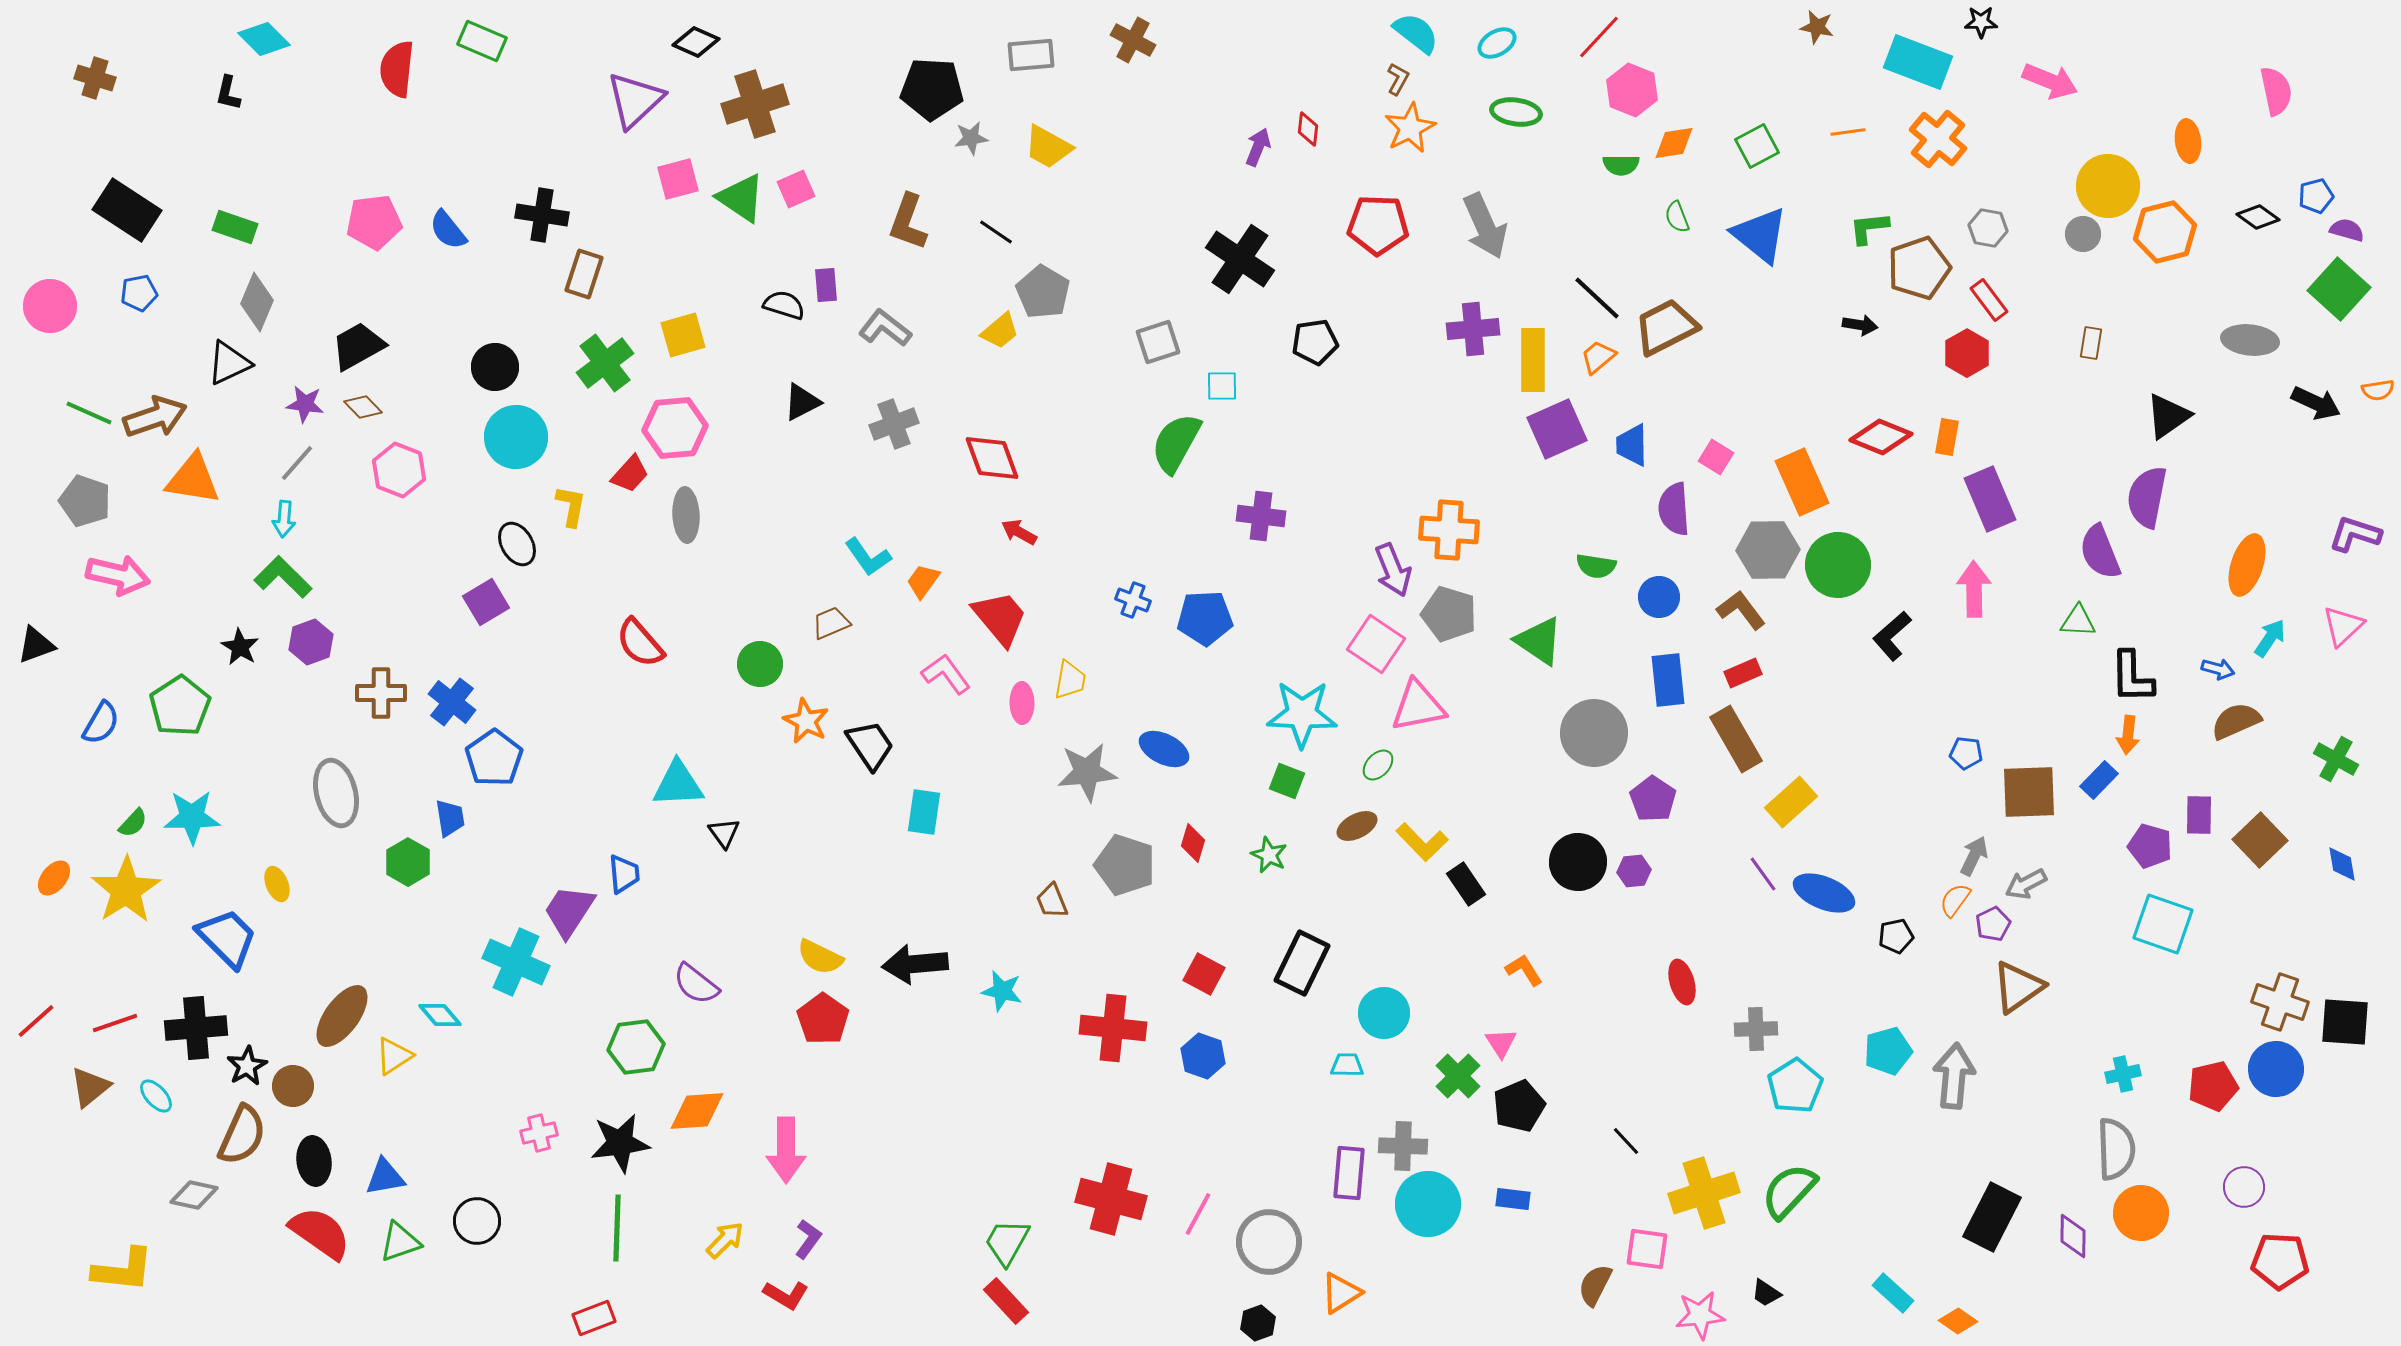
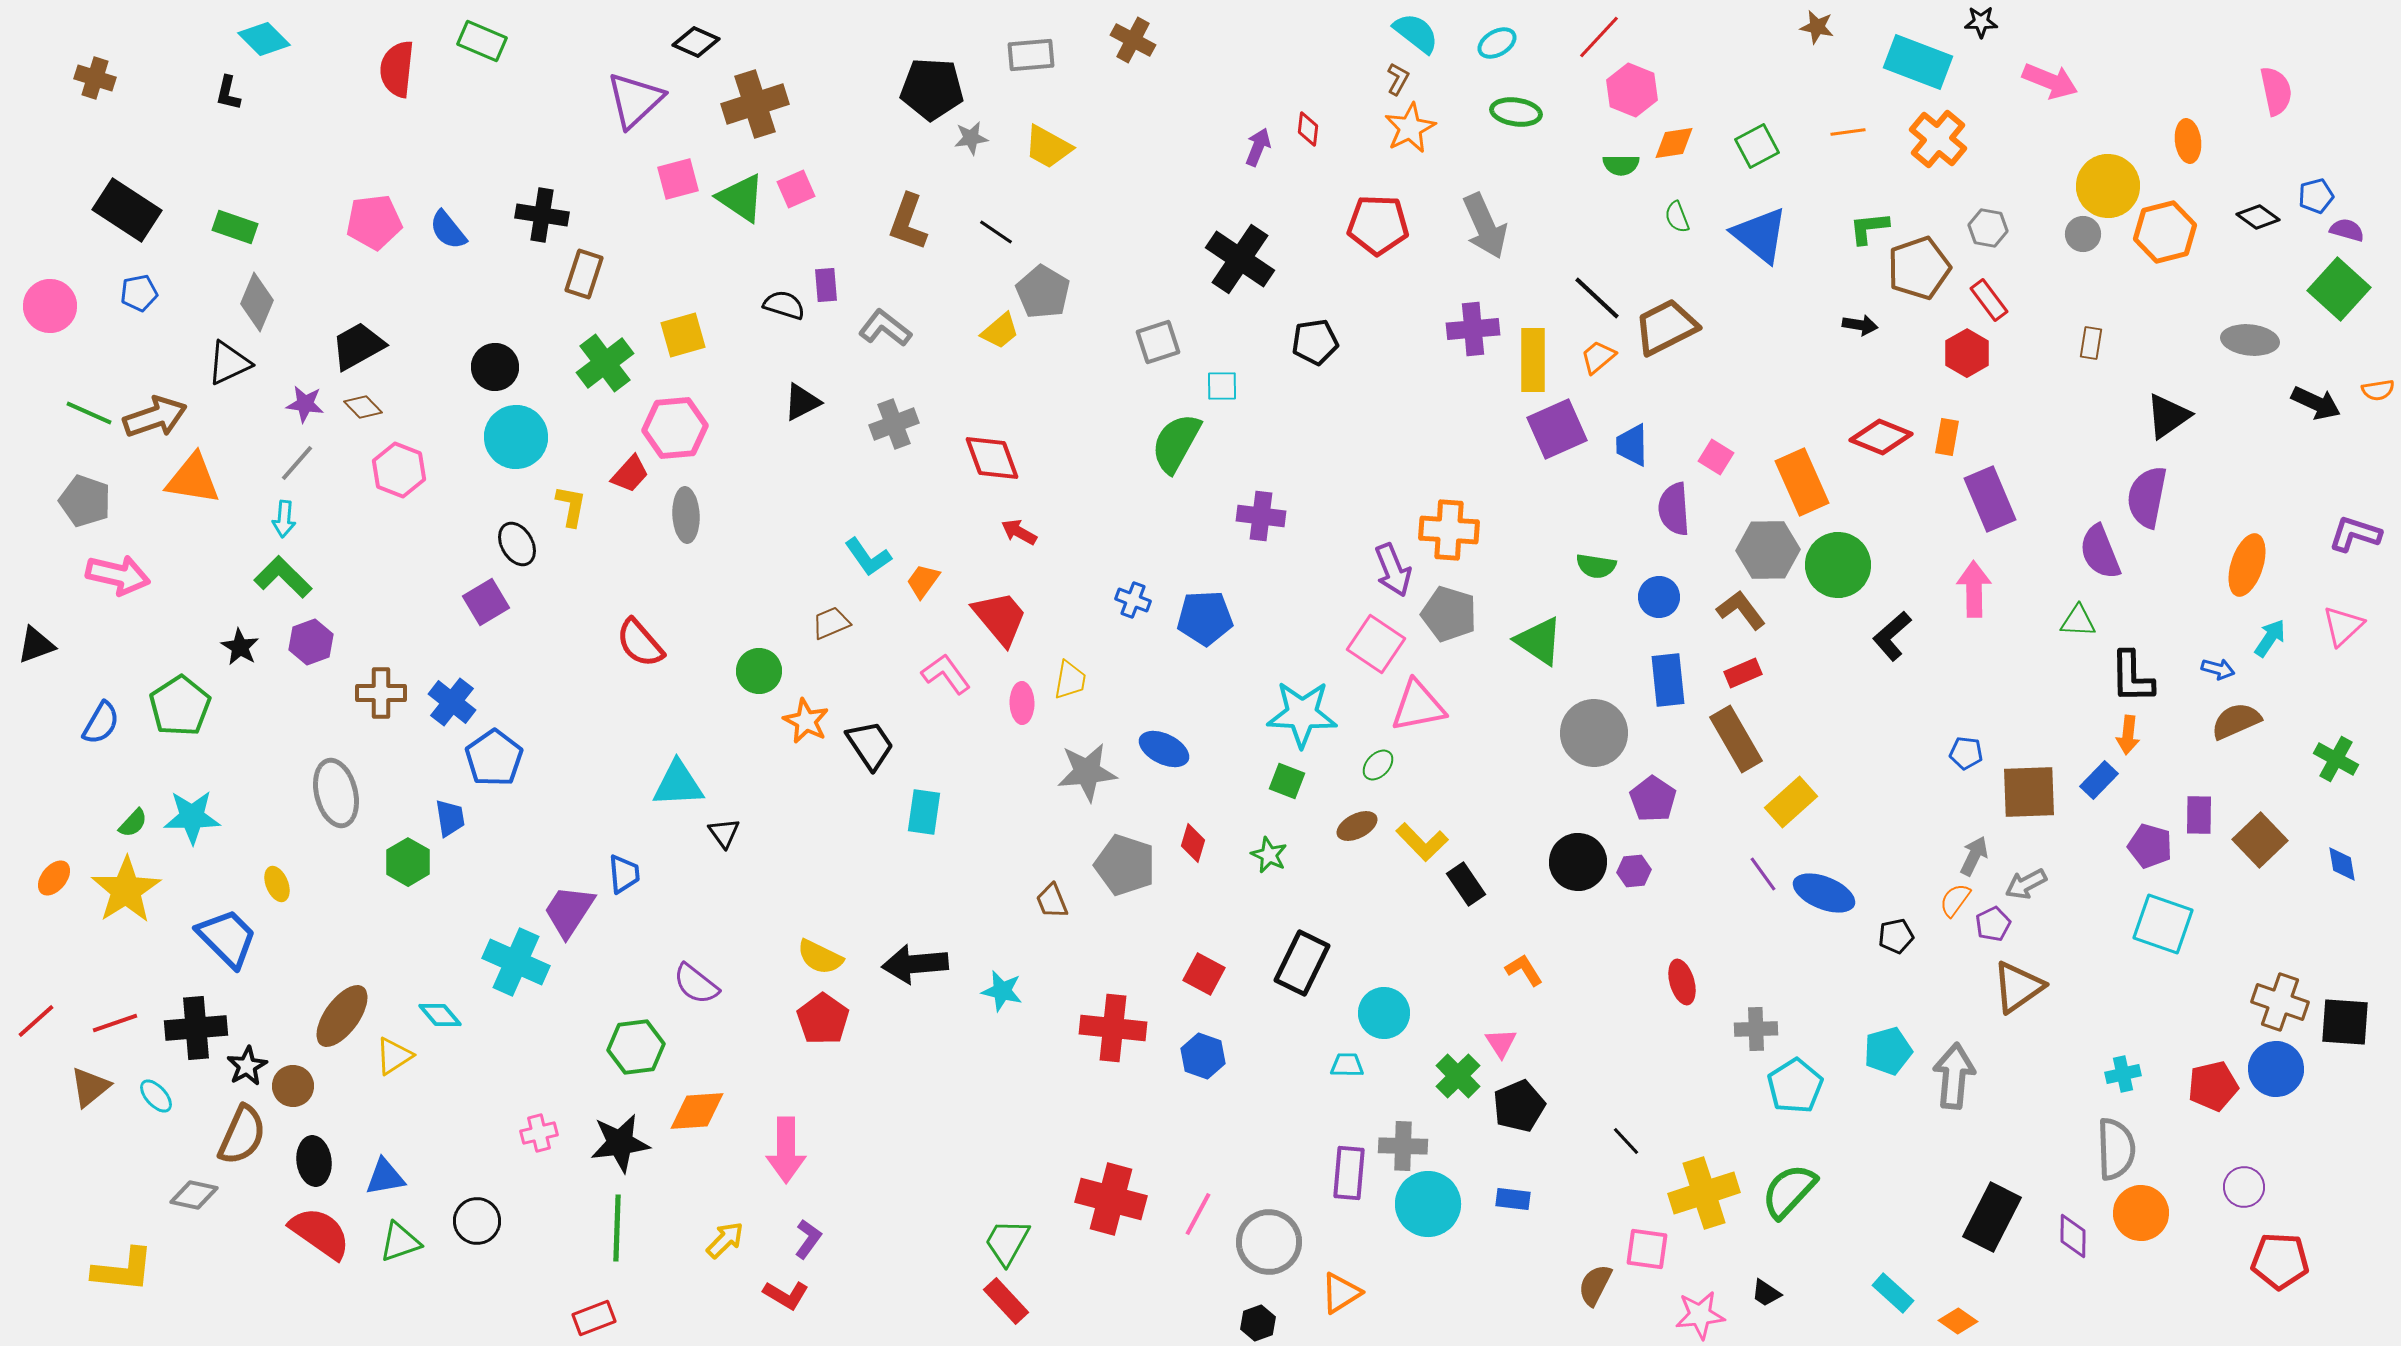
green circle at (760, 664): moved 1 px left, 7 px down
